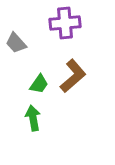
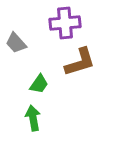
brown L-shape: moved 7 px right, 14 px up; rotated 24 degrees clockwise
